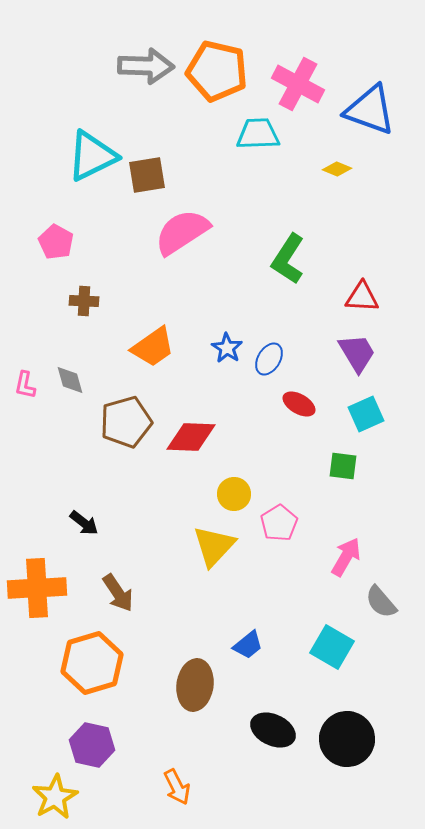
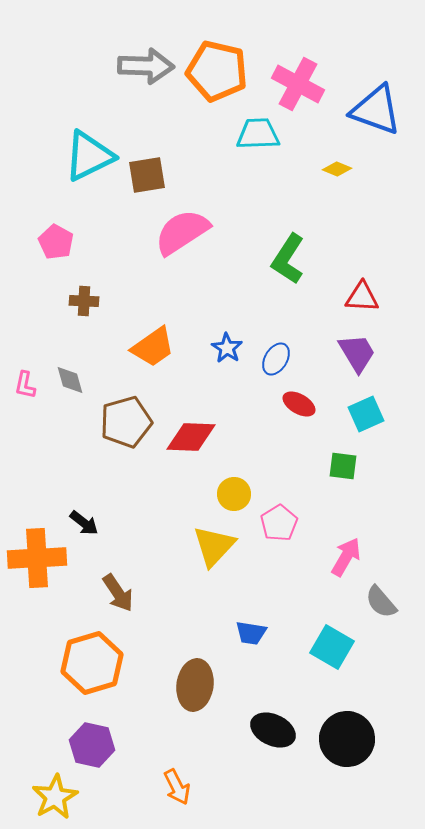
blue triangle at (370, 110): moved 6 px right
cyan triangle at (92, 156): moved 3 px left
blue ellipse at (269, 359): moved 7 px right
orange cross at (37, 588): moved 30 px up
blue trapezoid at (248, 645): moved 3 px right, 12 px up; rotated 48 degrees clockwise
